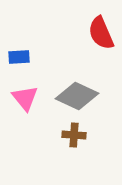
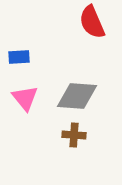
red semicircle: moved 9 px left, 11 px up
gray diamond: rotated 21 degrees counterclockwise
